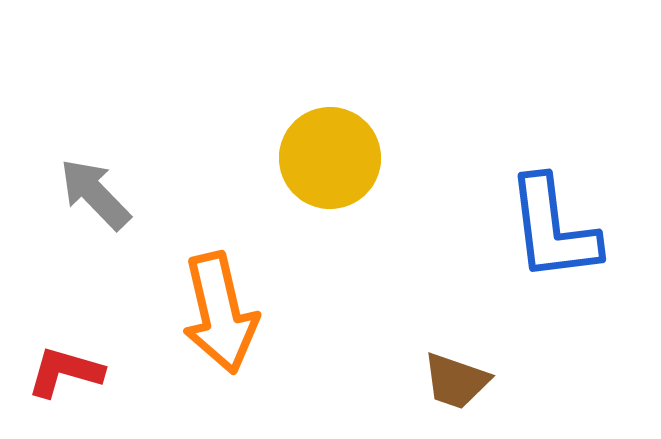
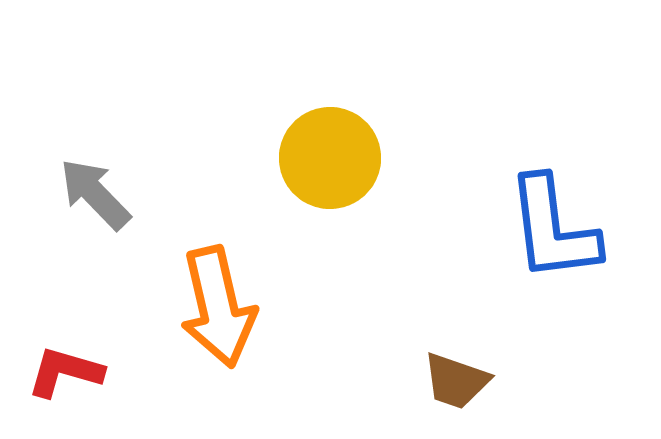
orange arrow: moved 2 px left, 6 px up
